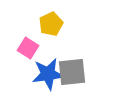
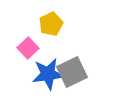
pink square: rotated 15 degrees clockwise
gray square: rotated 20 degrees counterclockwise
